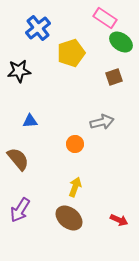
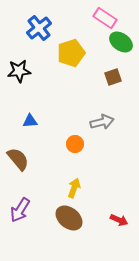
blue cross: moved 1 px right
brown square: moved 1 px left
yellow arrow: moved 1 px left, 1 px down
